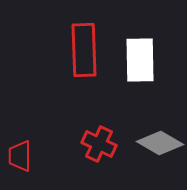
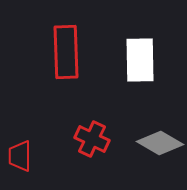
red rectangle: moved 18 px left, 2 px down
red cross: moved 7 px left, 5 px up
